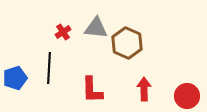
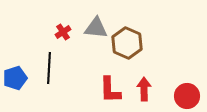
red L-shape: moved 18 px right
